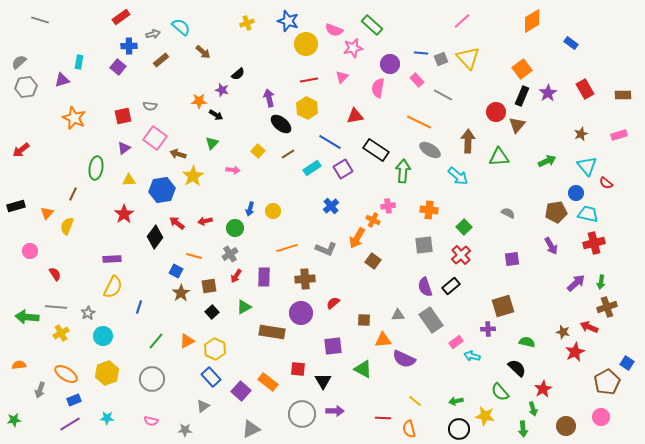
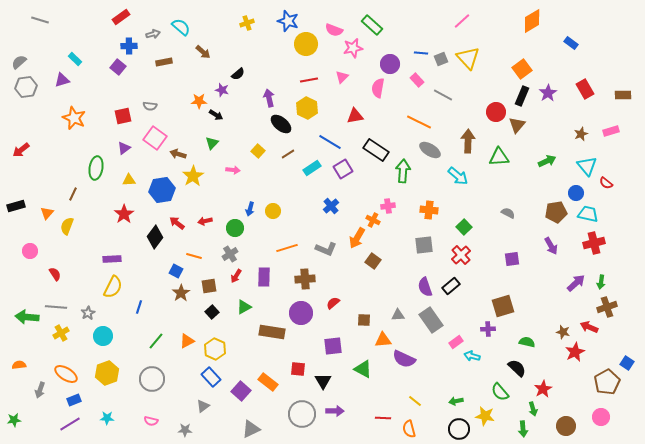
brown rectangle at (161, 60): moved 3 px right, 2 px down; rotated 28 degrees clockwise
cyan rectangle at (79, 62): moved 4 px left, 3 px up; rotated 56 degrees counterclockwise
pink rectangle at (619, 135): moved 8 px left, 4 px up
